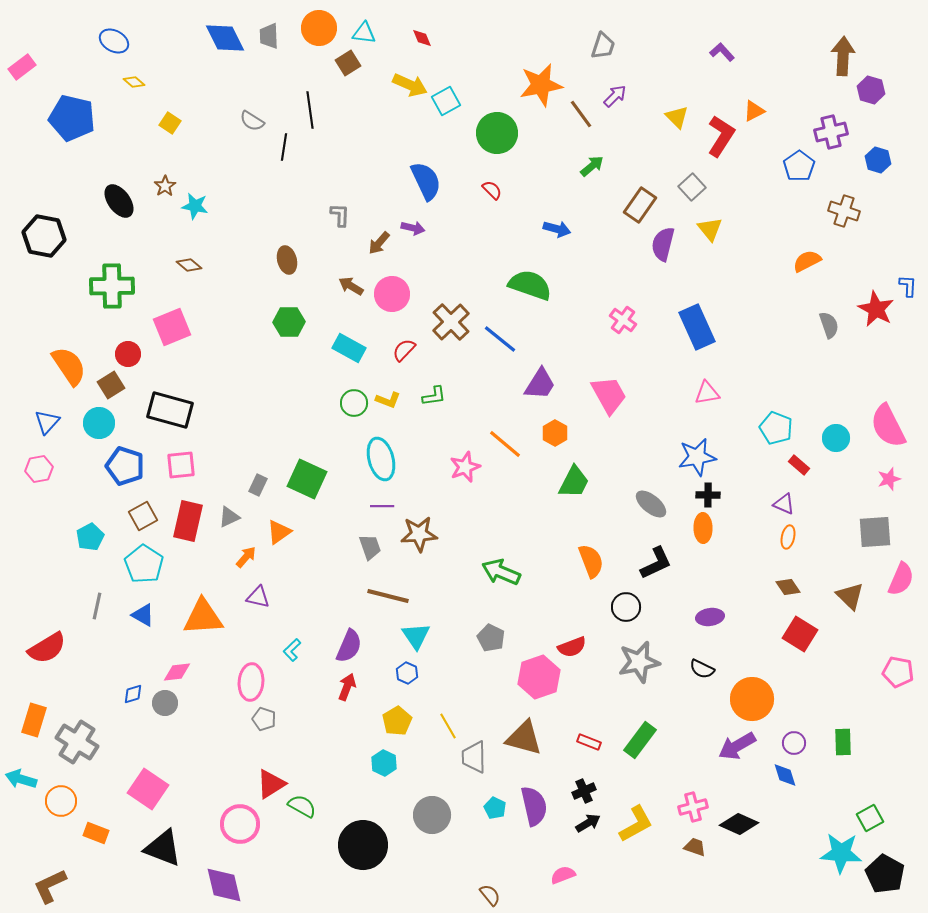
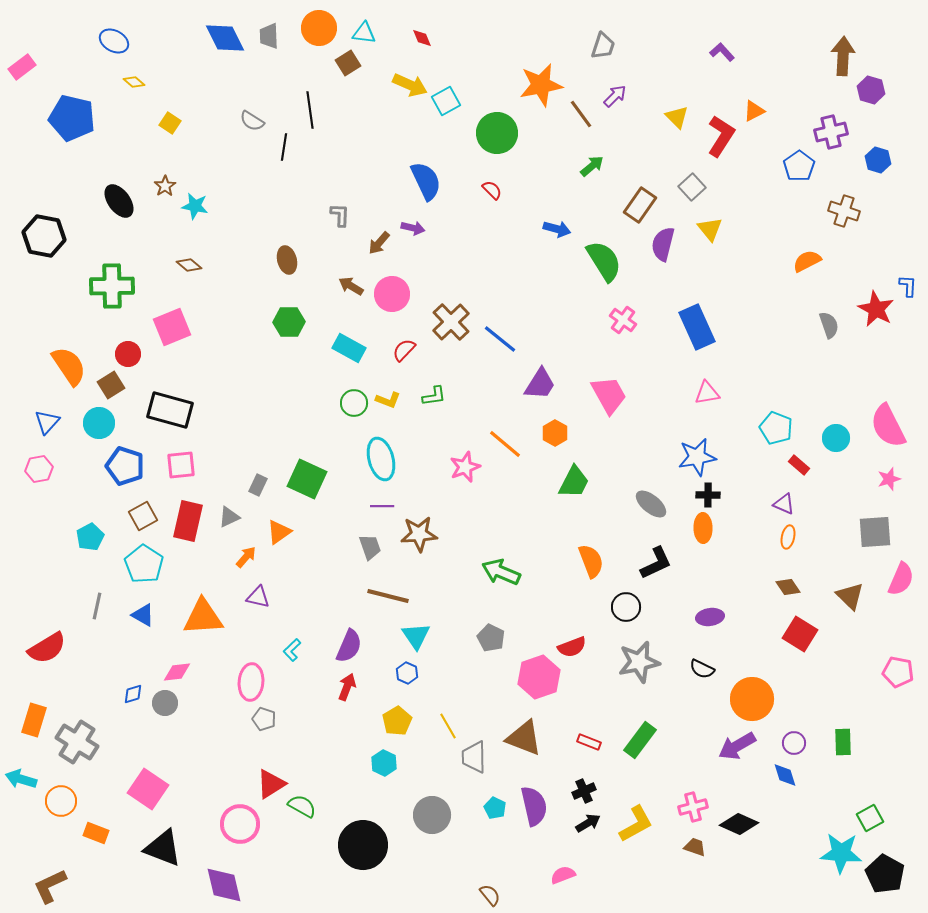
green semicircle at (530, 285): moved 74 px right, 24 px up; rotated 39 degrees clockwise
brown triangle at (524, 738): rotated 6 degrees clockwise
